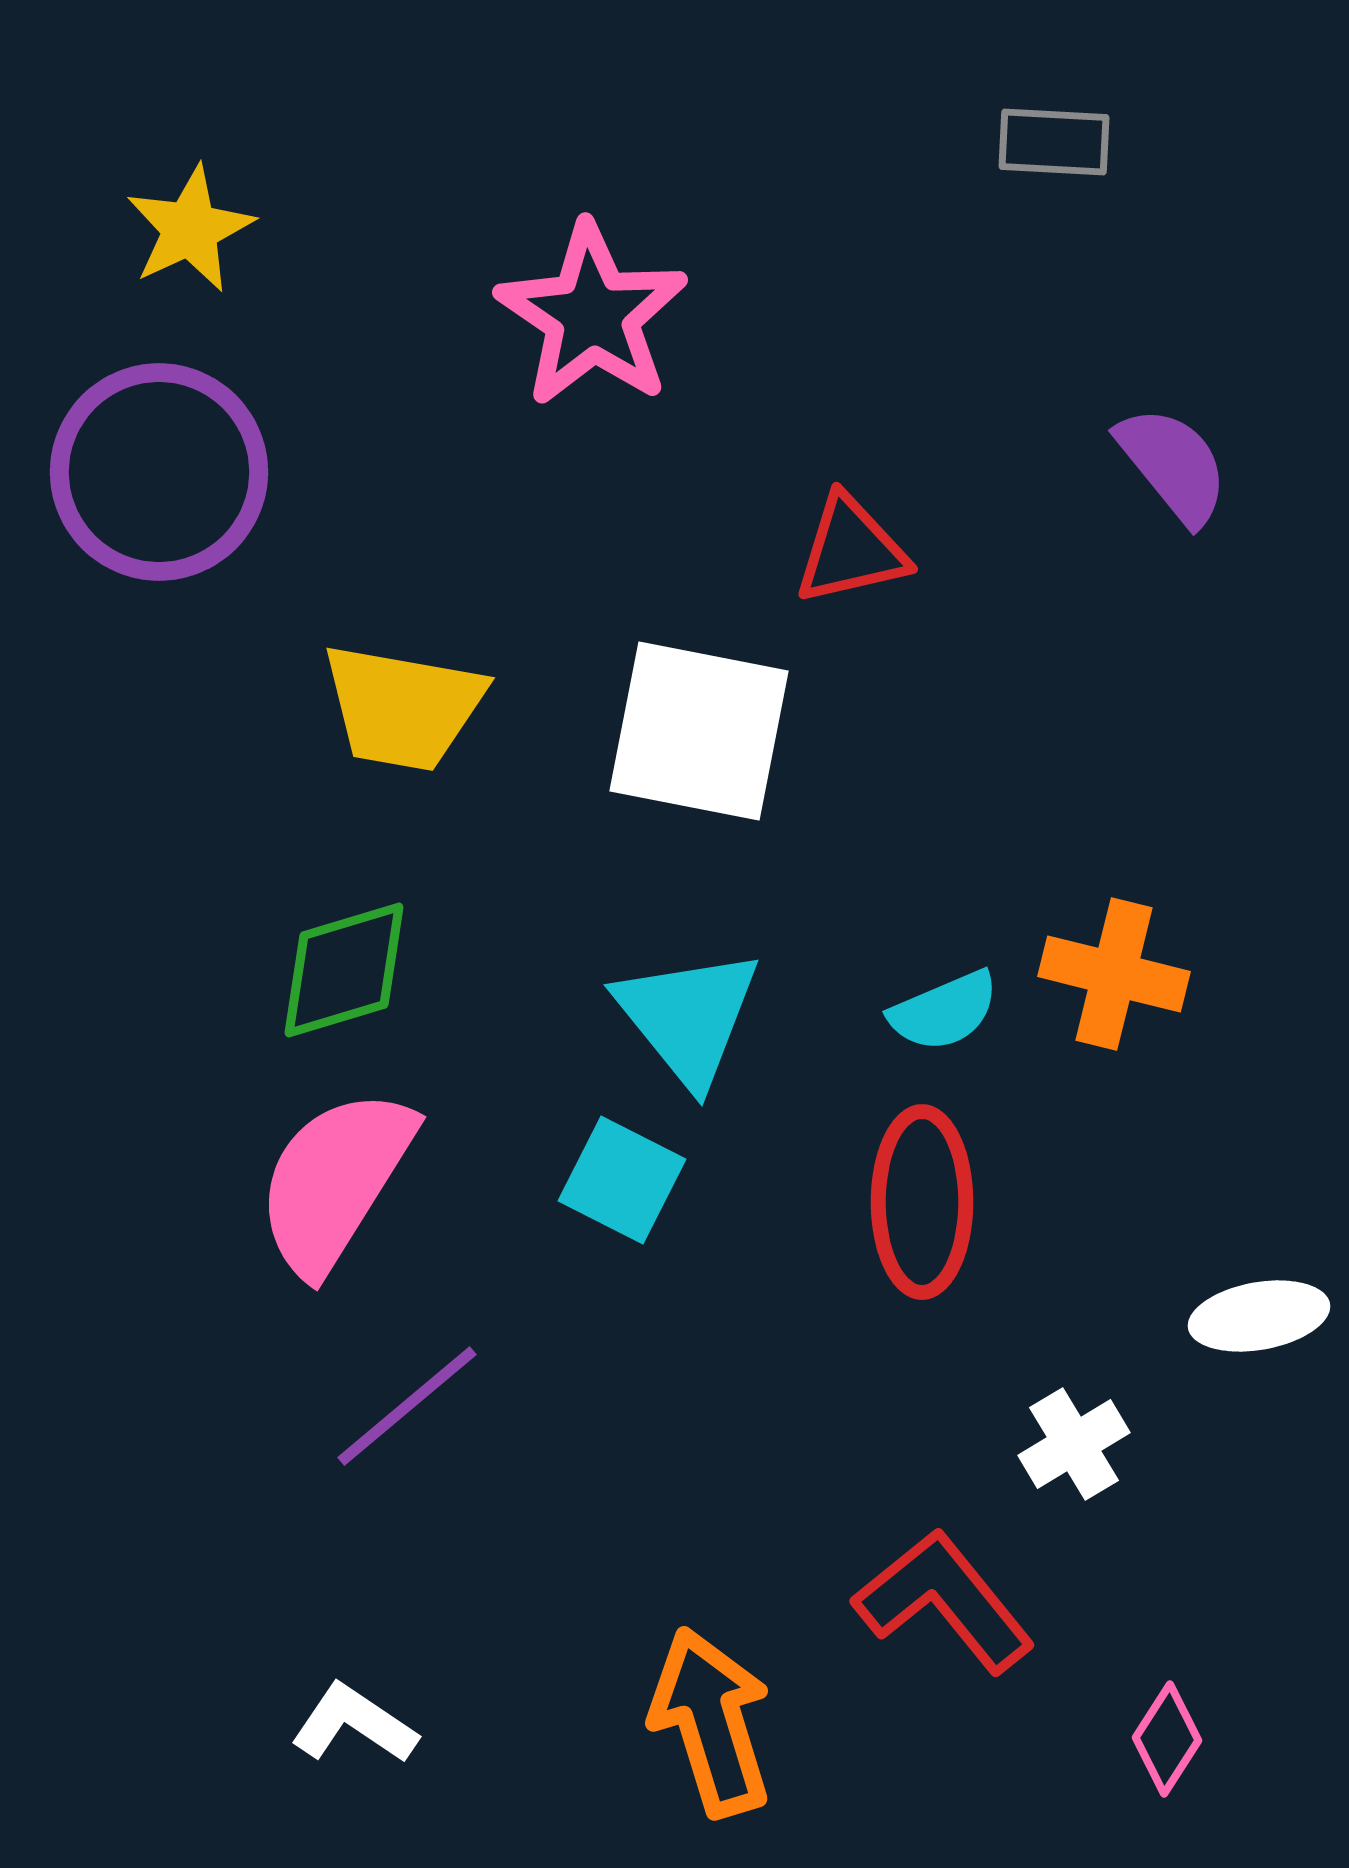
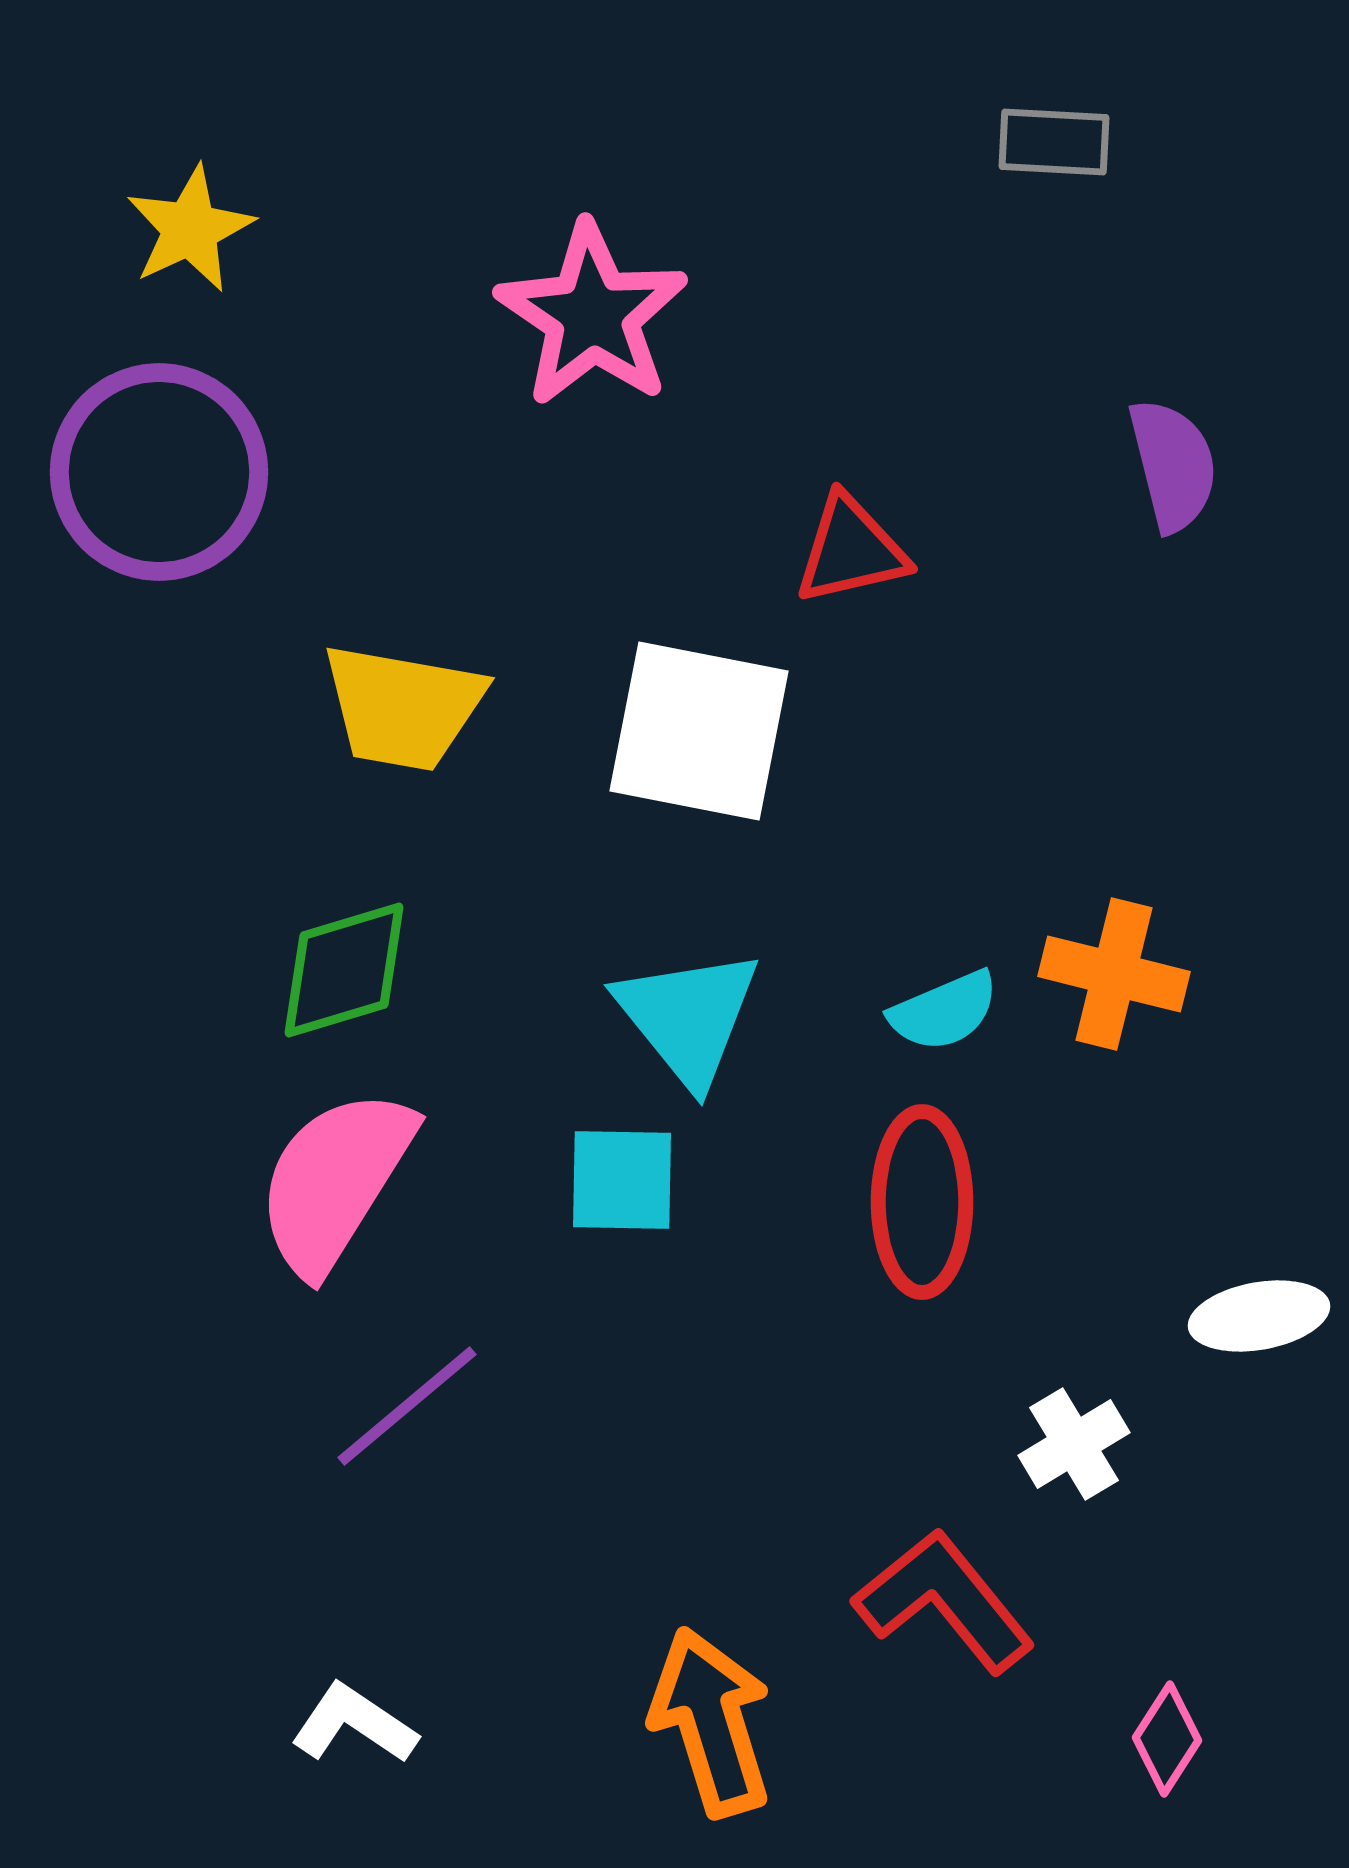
purple semicircle: rotated 25 degrees clockwise
cyan square: rotated 26 degrees counterclockwise
